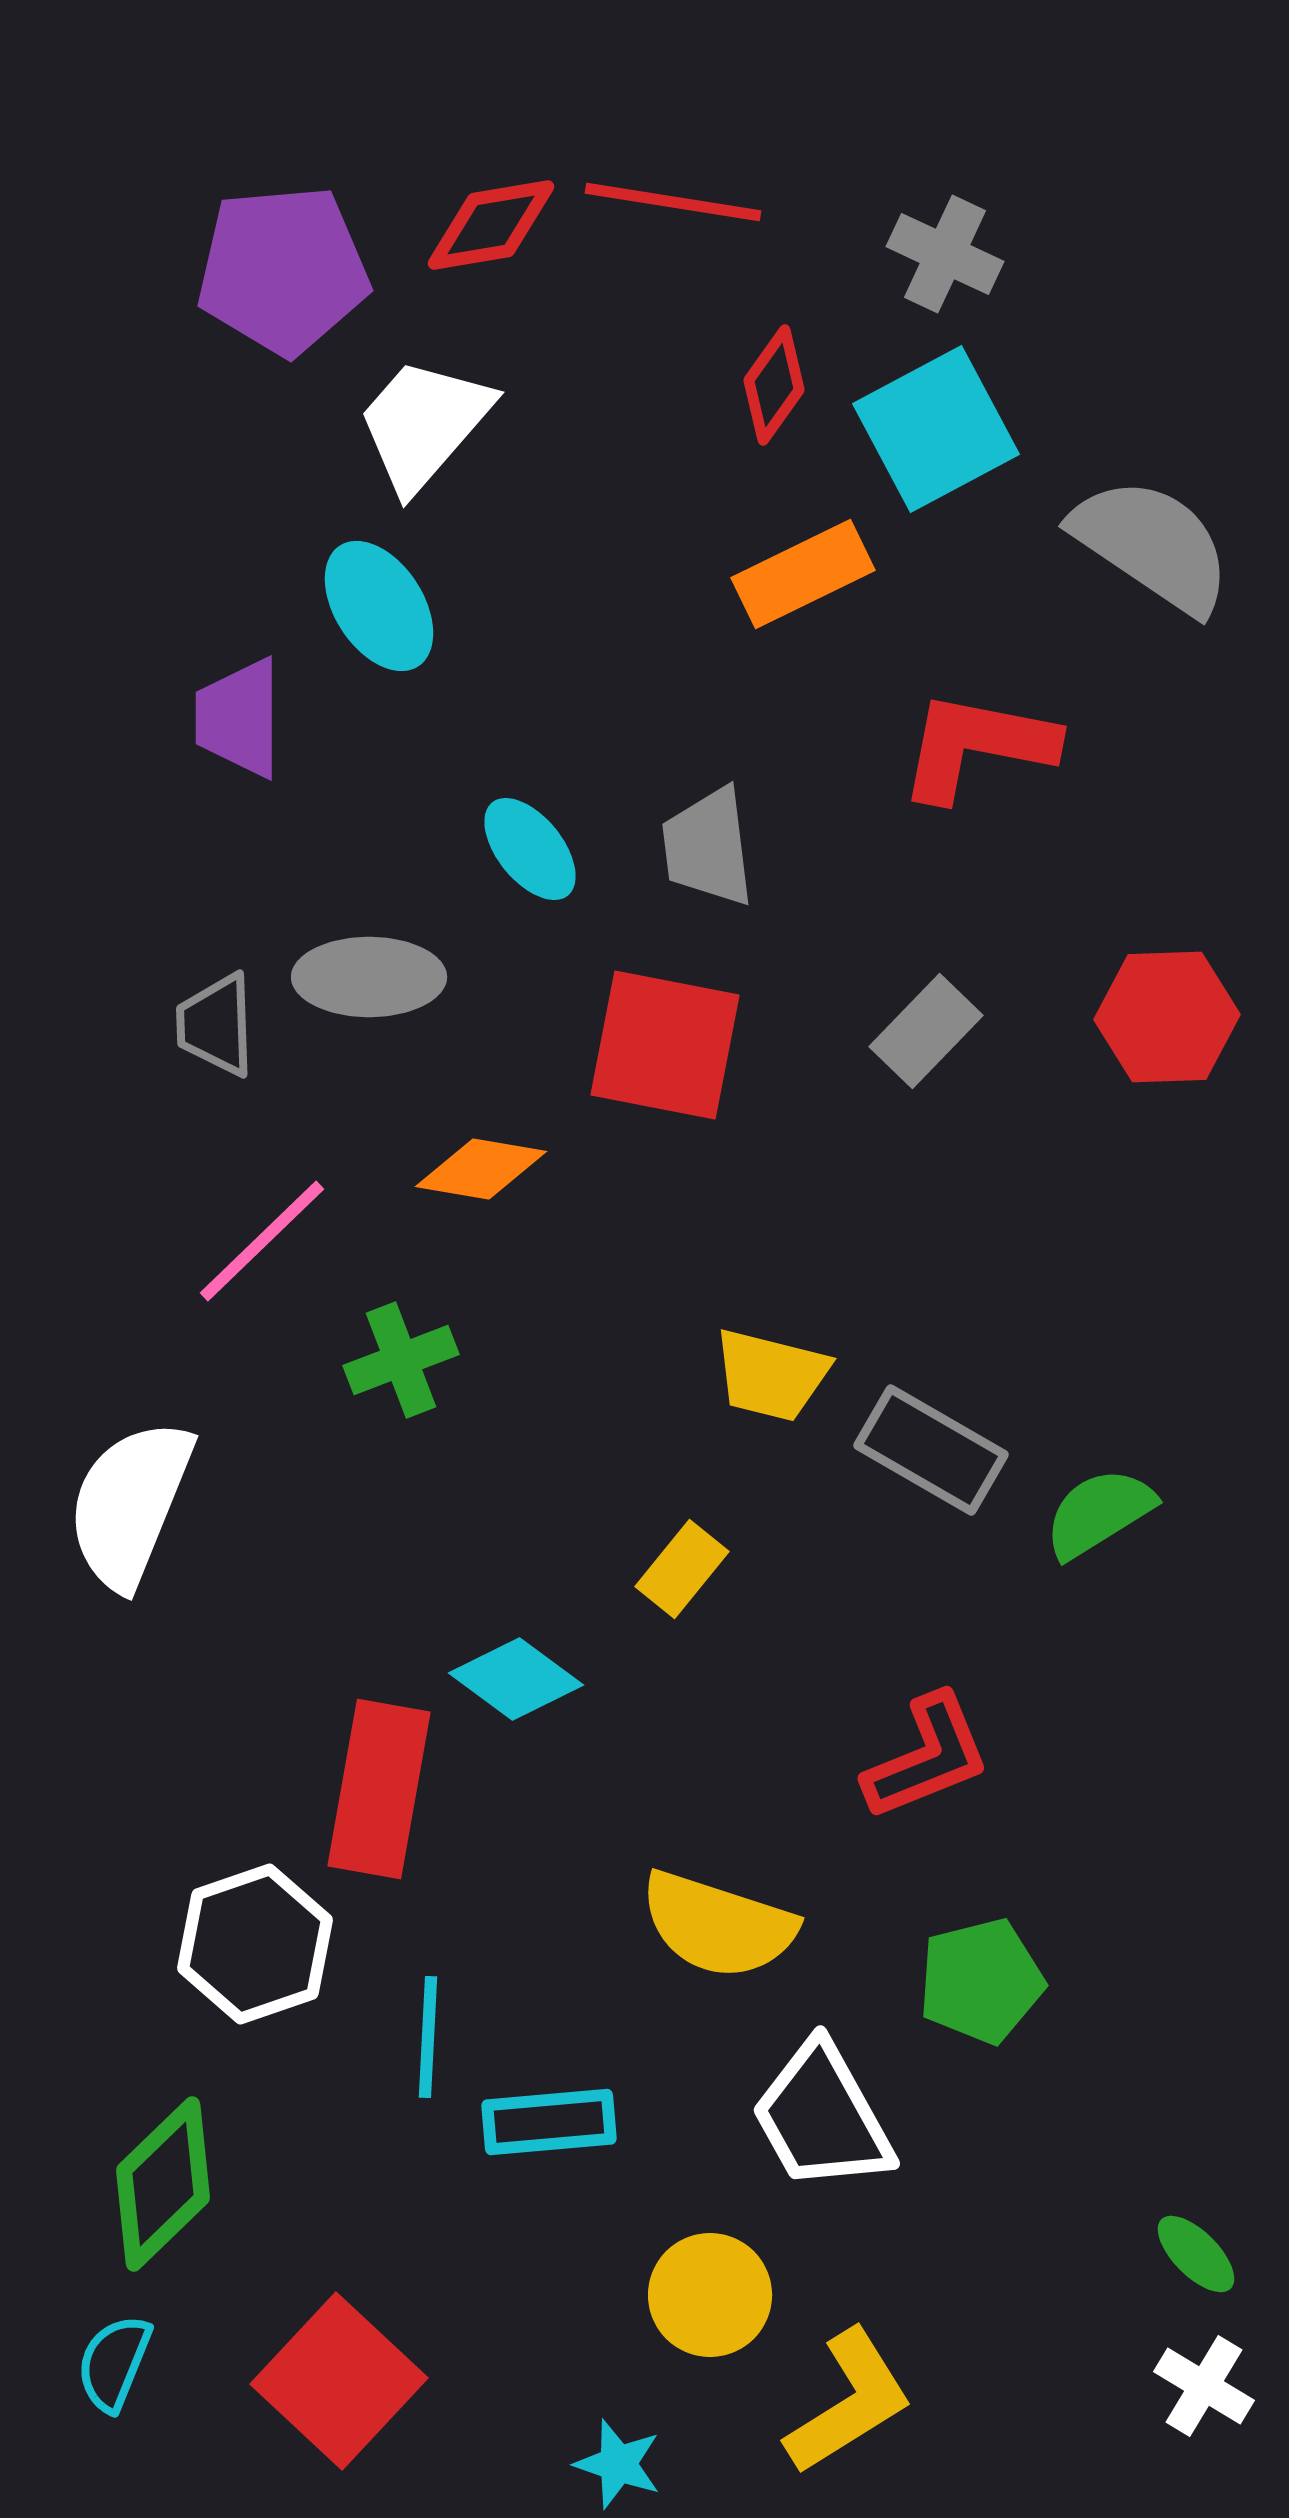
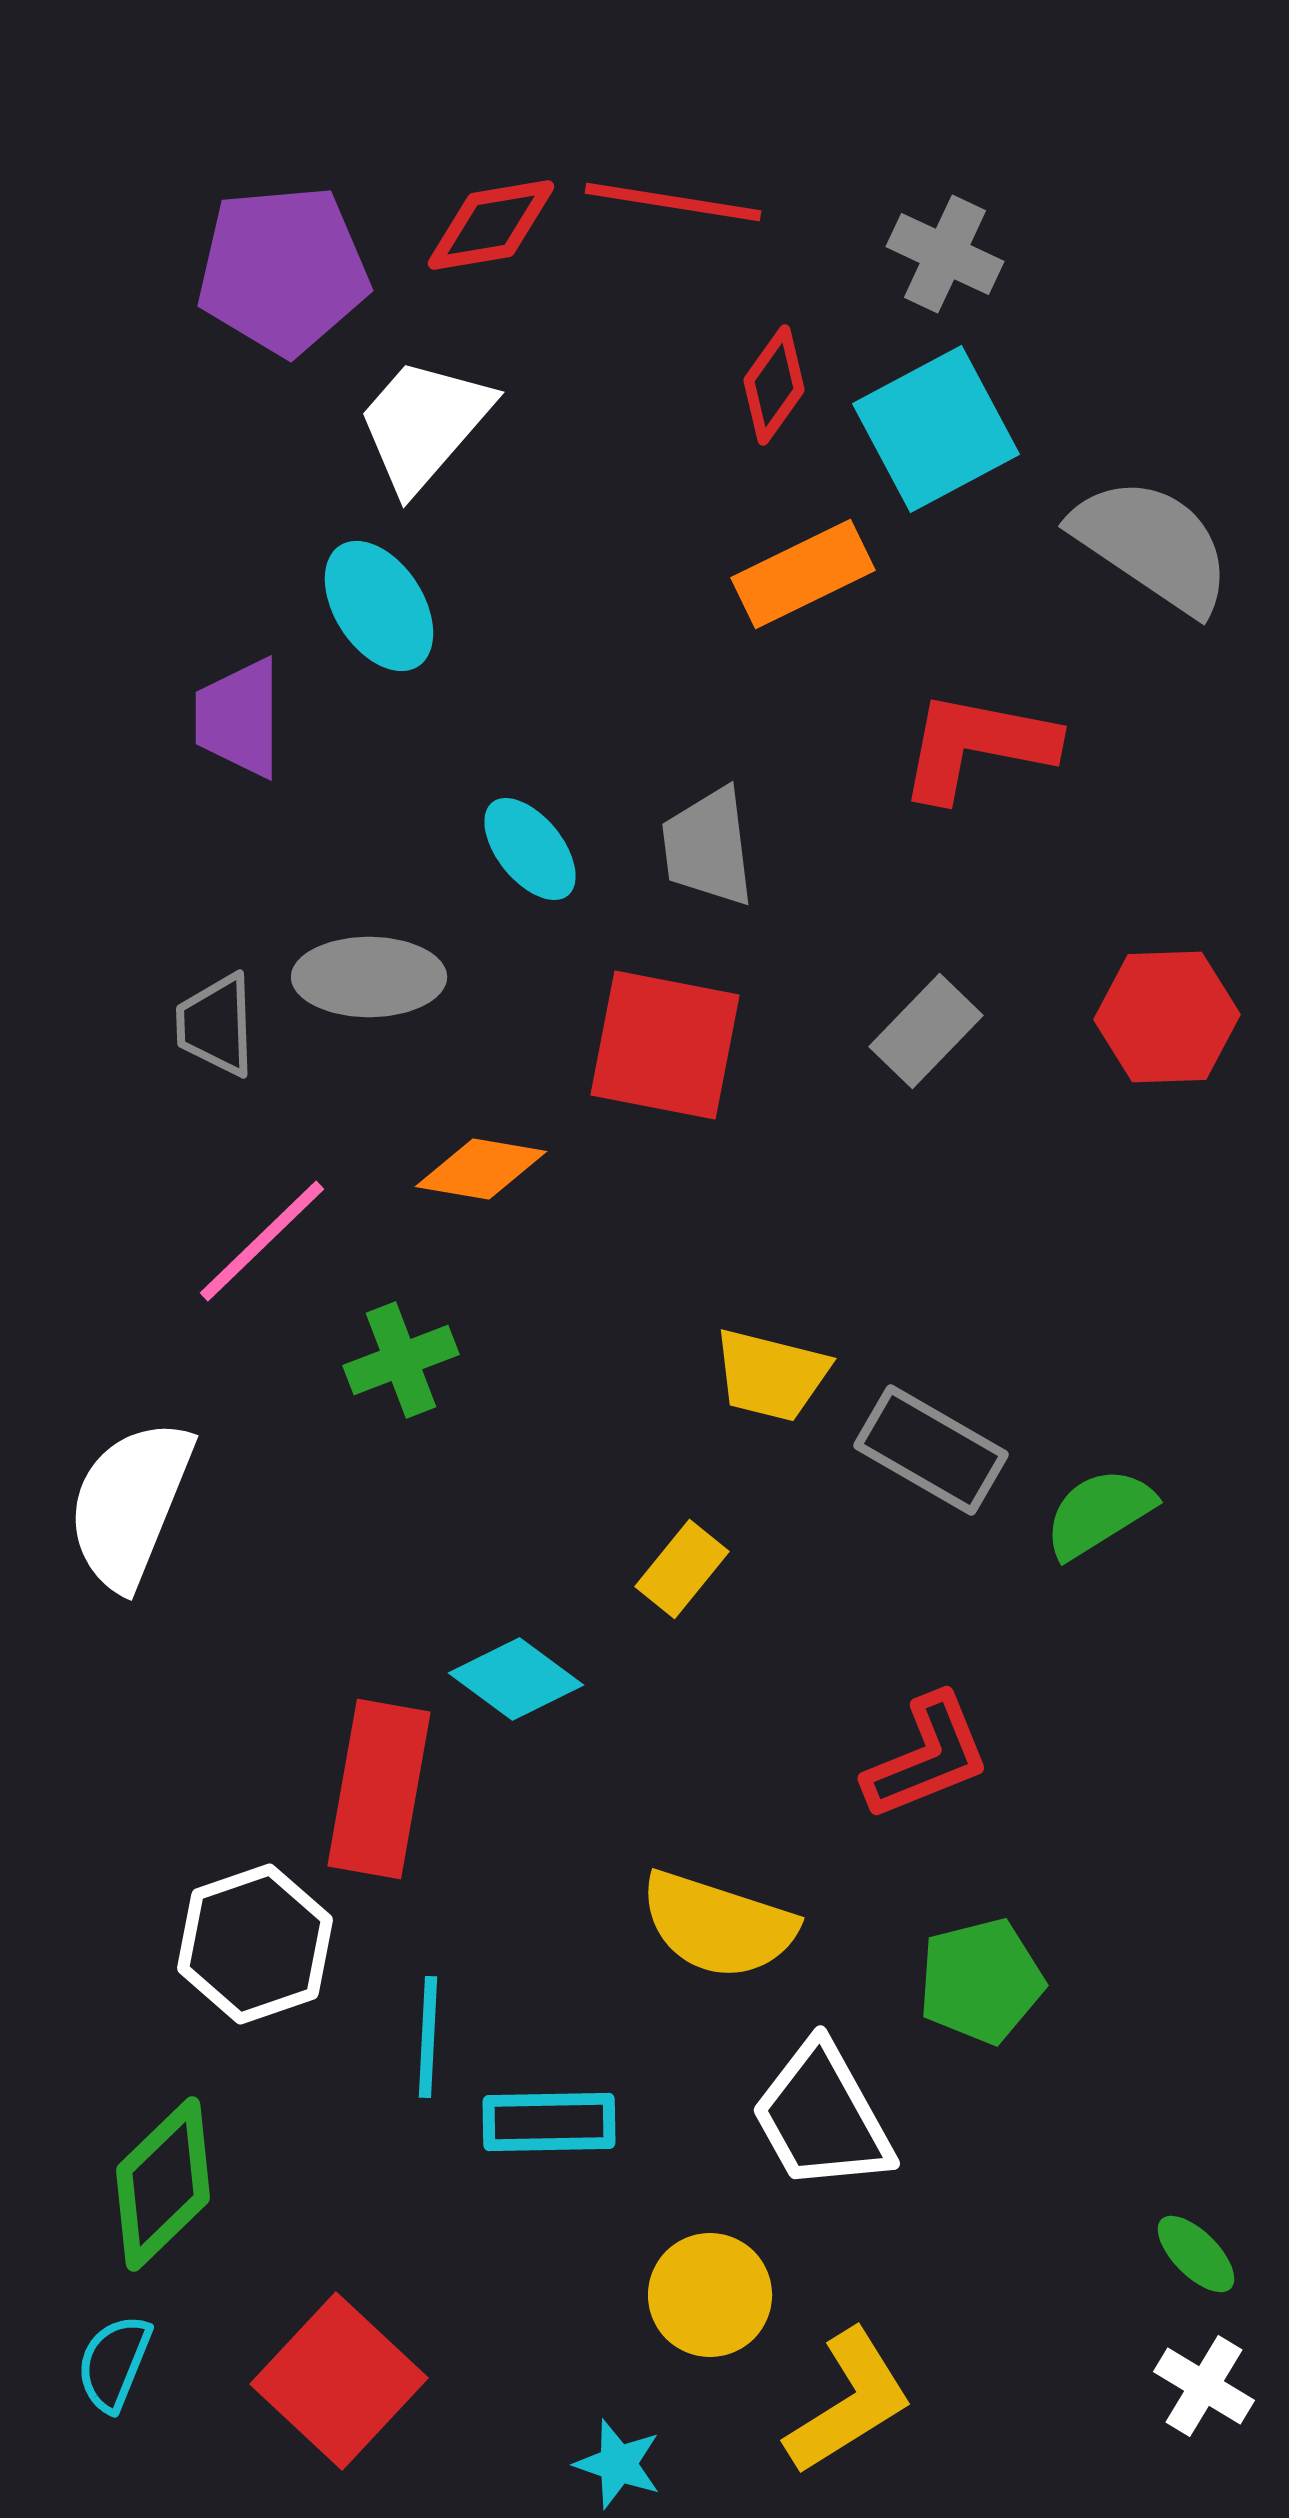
cyan rectangle at (549, 2122): rotated 4 degrees clockwise
